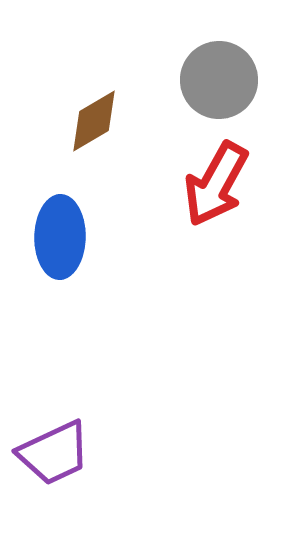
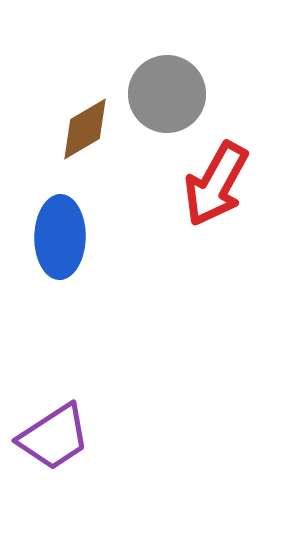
gray circle: moved 52 px left, 14 px down
brown diamond: moved 9 px left, 8 px down
purple trapezoid: moved 16 px up; rotated 8 degrees counterclockwise
